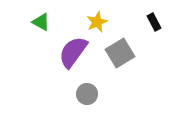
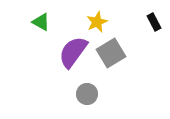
gray square: moved 9 px left
